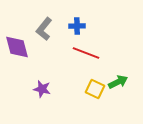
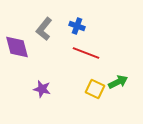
blue cross: rotated 21 degrees clockwise
